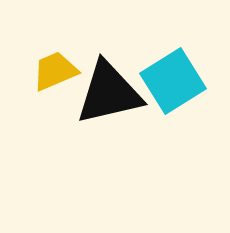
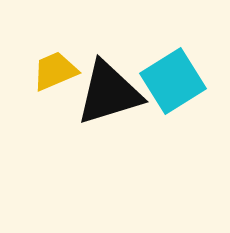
black triangle: rotated 4 degrees counterclockwise
